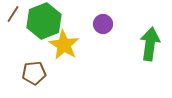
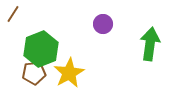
green hexagon: moved 3 px left, 28 px down
yellow star: moved 5 px right, 28 px down; rotated 12 degrees clockwise
